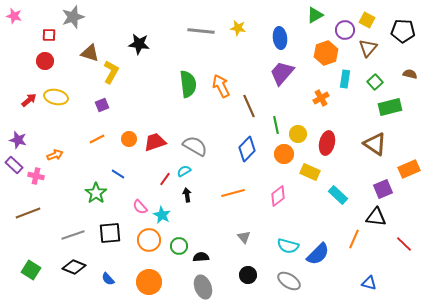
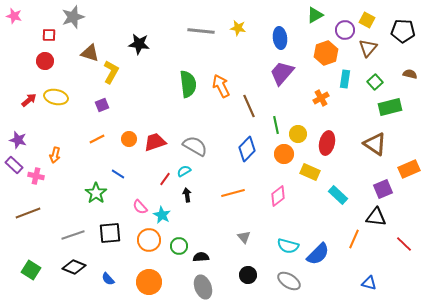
orange arrow at (55, 155): rotated 126 degrees clockwise
